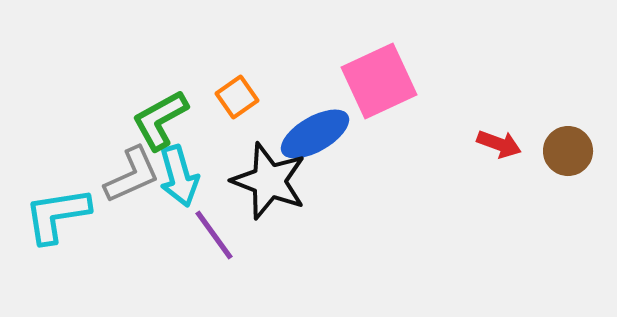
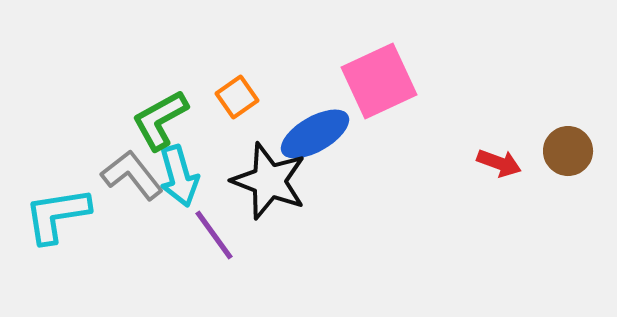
red arrow: moved 19 px down
gray L-shape: rotated 104 degrees counterclockwise
